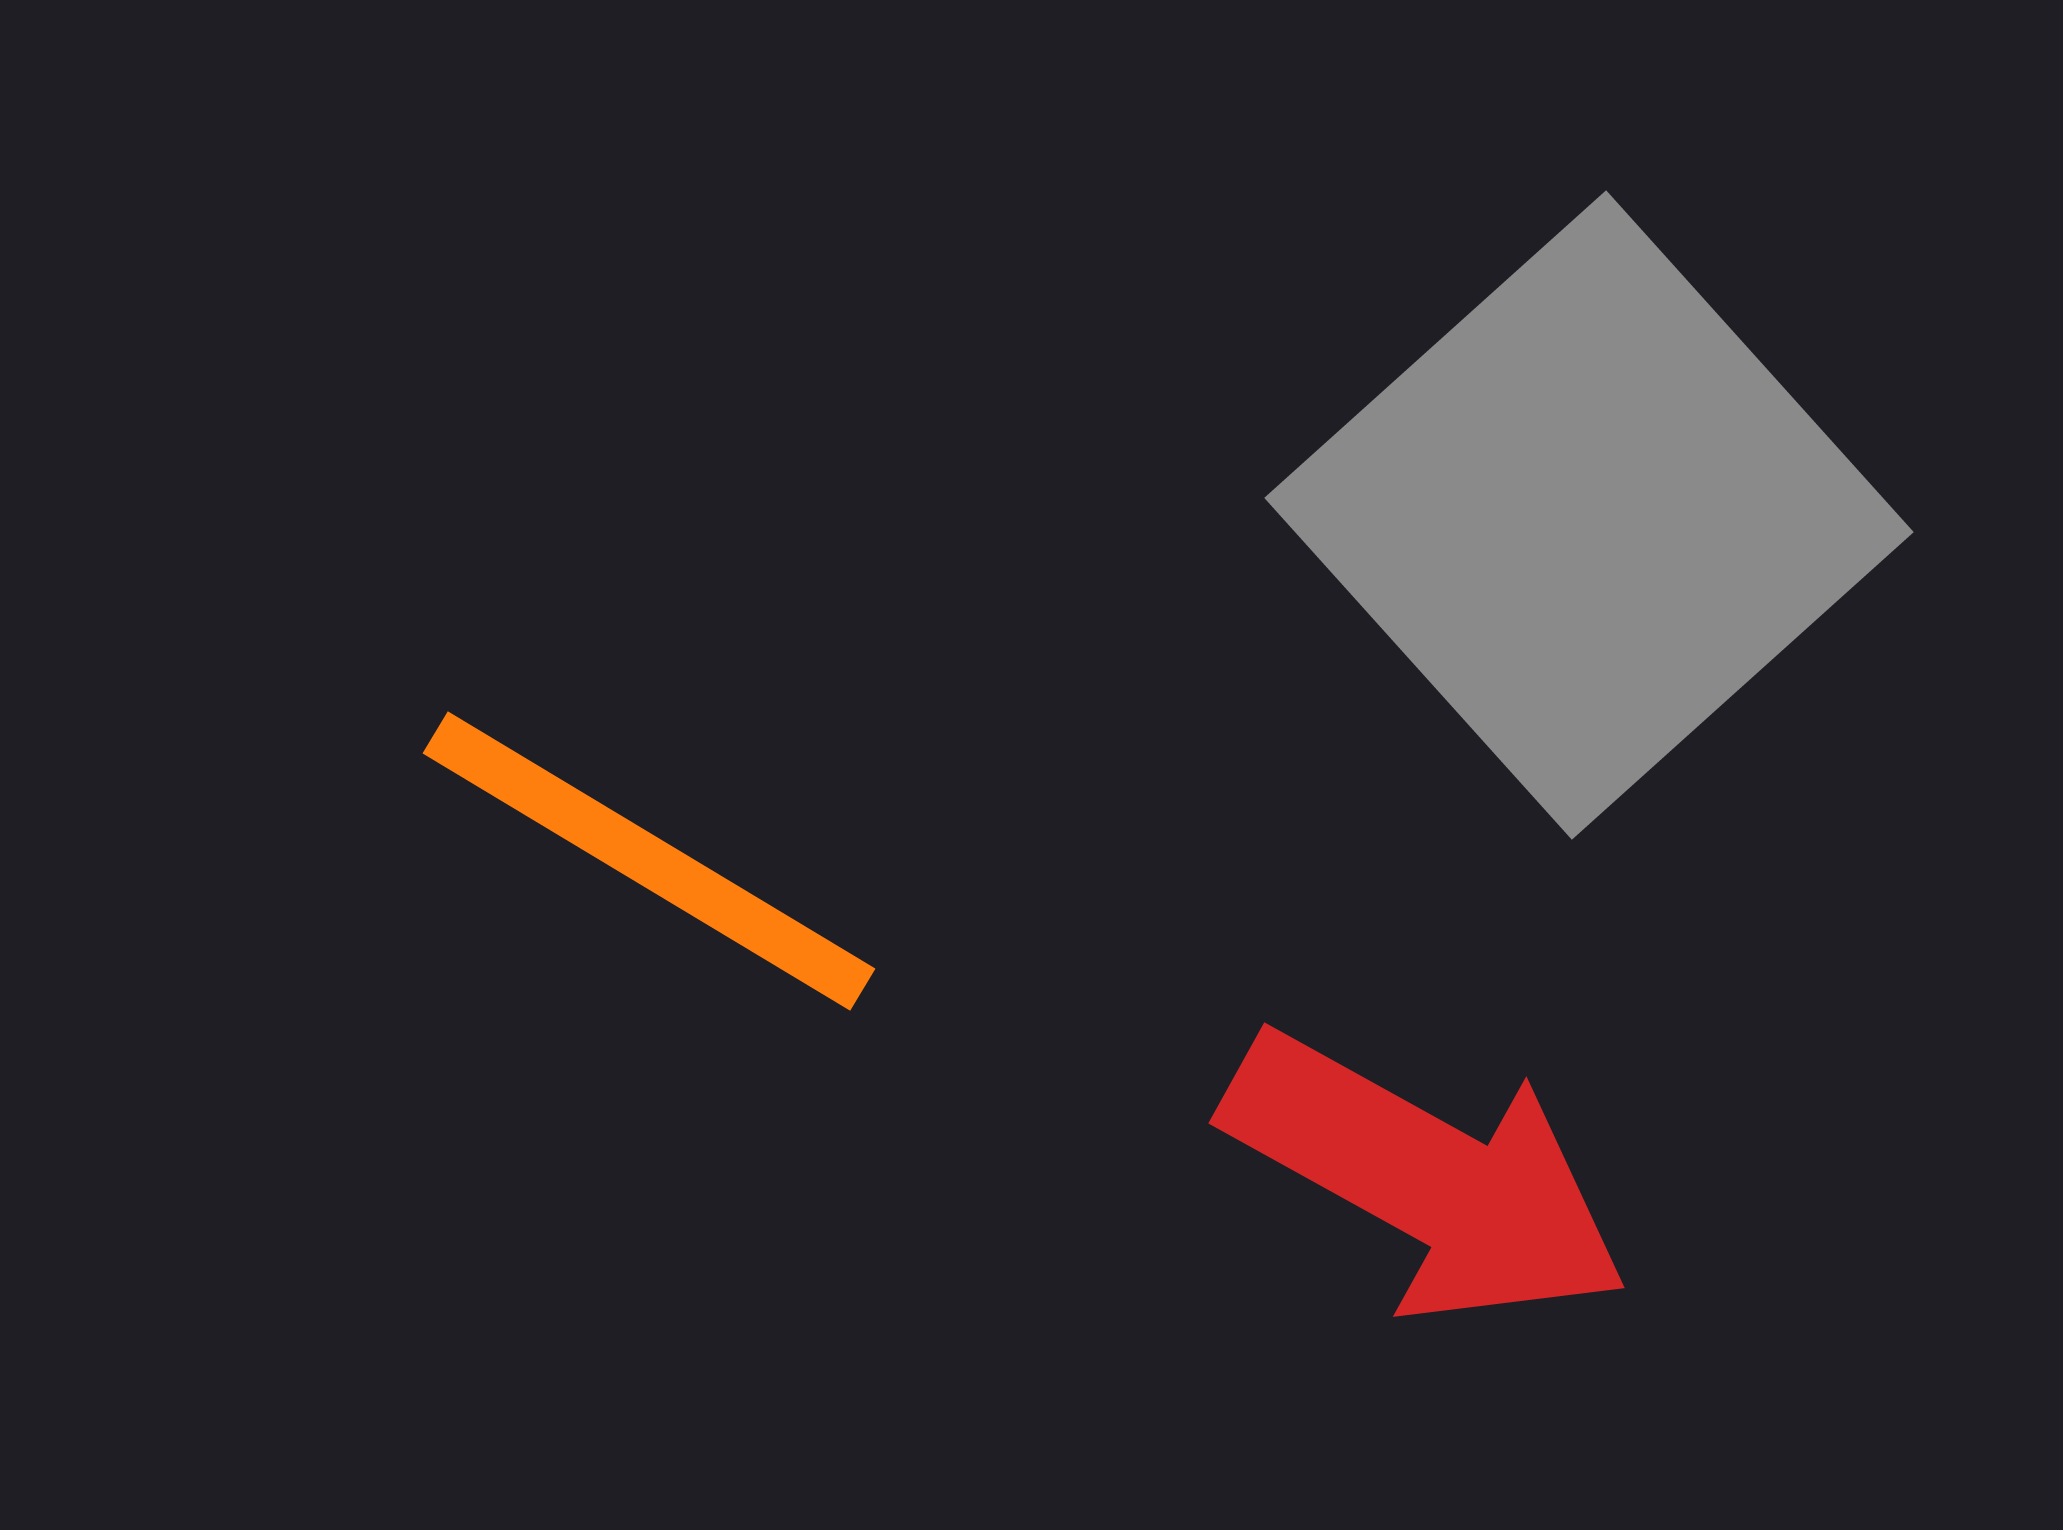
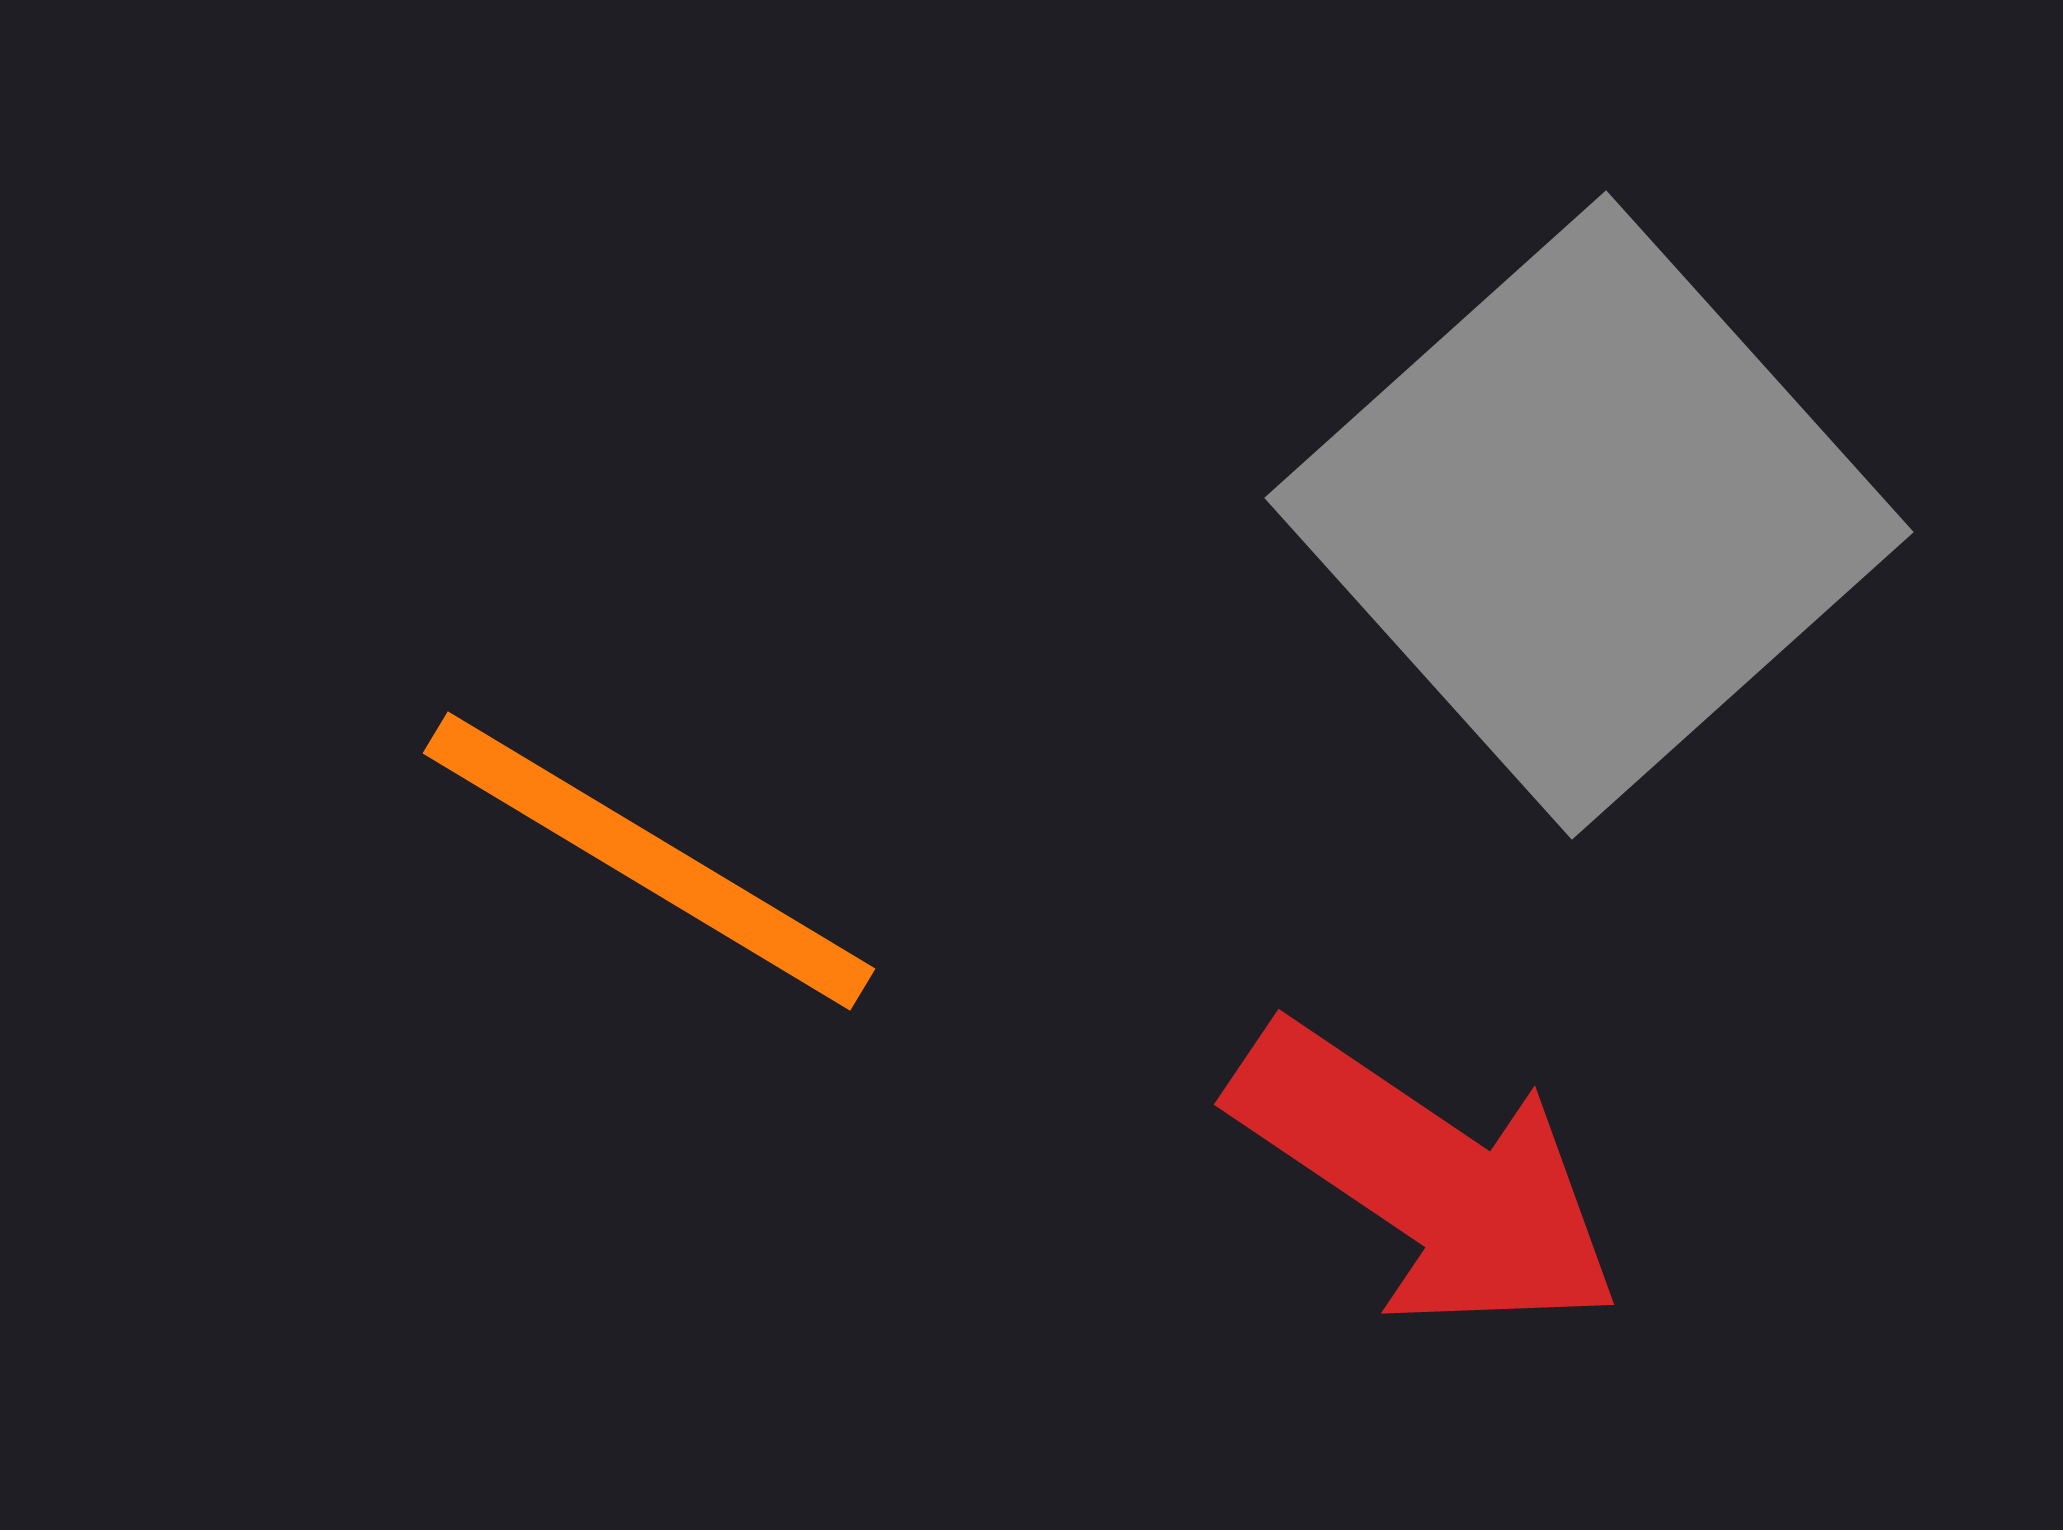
red arrow: rotated 5 degrees clockwise
